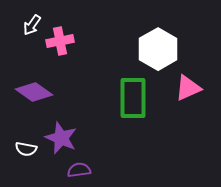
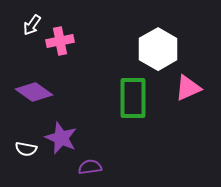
purple semicircle: moved 11 px right, 3 px up
